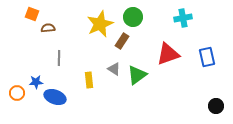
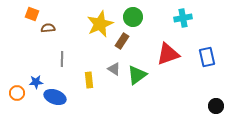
gray line: moved 3 px right, 1 px down
